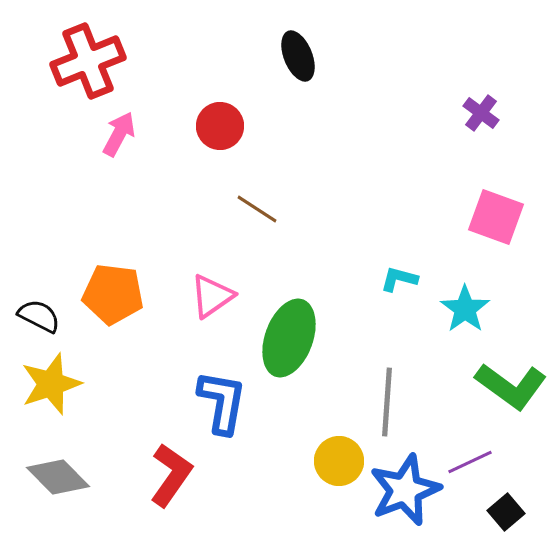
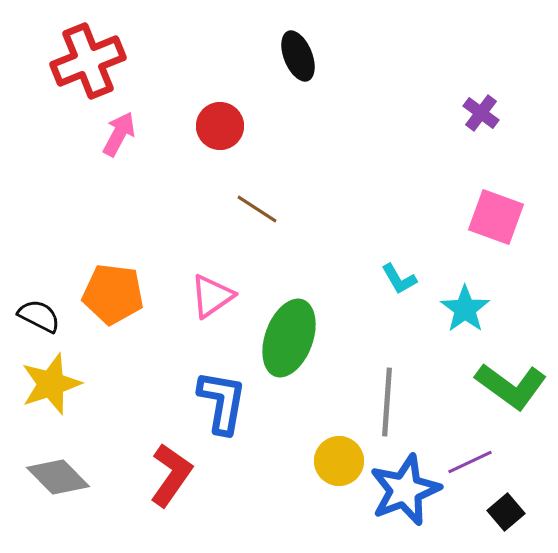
cyan L-shape: rotated 135 degrees counterclockwise
